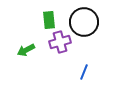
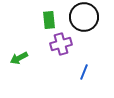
black circle: moved 5 px up
purple cross: moved 1 px right, 2 px down
green arrow: moved 7 px left, 8 px down
